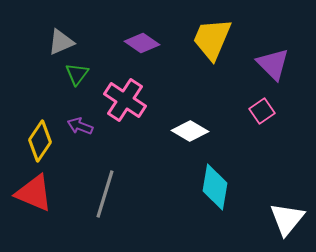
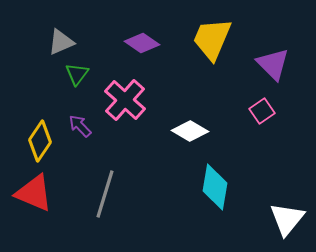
pink cross: rotated 9 degrees clockwise
purple arrow: rotated 25 degrees clockwise
